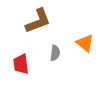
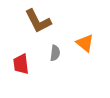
brown L-shape: rotated 84 degrees clockwise
